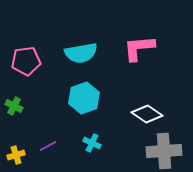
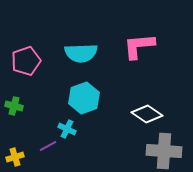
pink L-shape: moved 2 px up
cyan semicircle: rotated 8 degrees clockwise
pink pentagon: rotated 12 degrees counterclockwise
green cross: rotated 12 degrees counterclockwise
cyan cross: moved 25 px left, 14 px up
gray cross: rotated 8 degrees clockwise
yellow cross: moved 1 px left, 2 px down
